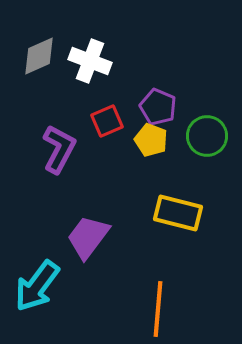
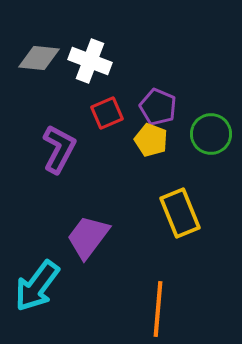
gray diamond: moved 2 px down; rotated 30 degrees clockwise
red square: moved 8 px up
green circle: moved 4 px right, 2 px up
yellow rectangle: moved 2 px right; rotated 54 degrees clockwise
